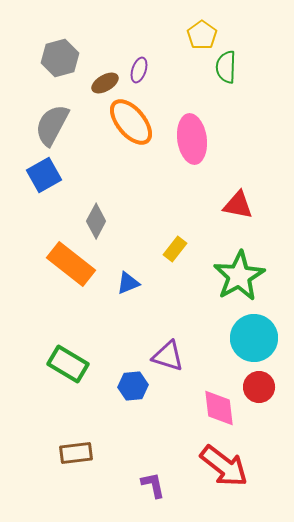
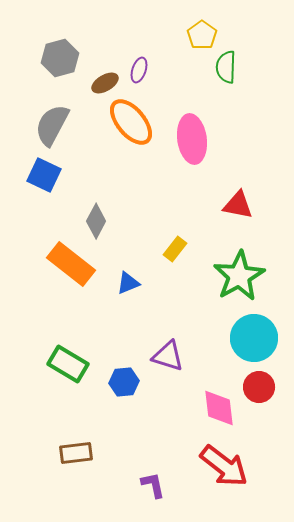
blue square: rotated 36 degrees counterclockwise
blue hexagon: moved 9 px left, 4 px up
